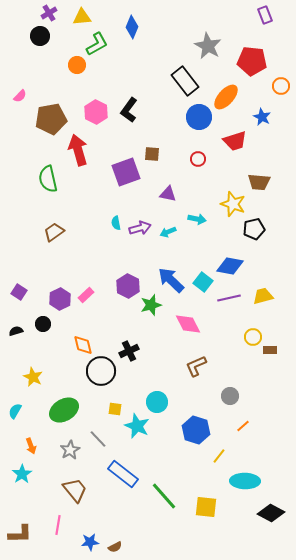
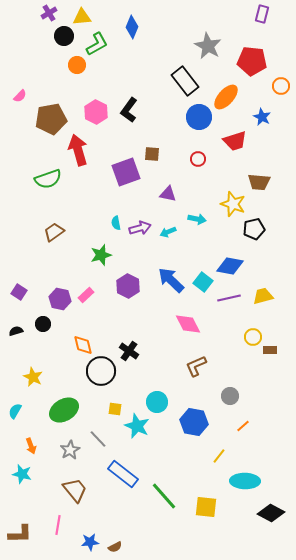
purple rectangle at (265, 15): moved 3 px left, 1 px up; rotated 36 degrees clockwise
black circle at (40, 36): moved 24 px right
green semicircle at (48, 179): rotated 96 degrees counterclockwise
purple hexagon at (60, 299): rotated 20 degrees counterclockwise
green star at (151, 305): moved 50 px left, 50 px up
black cross at (129, 351): rotated 30 degrees counterclockwise
blue hexagon at (196, 430): moved 2 px left, 8 px up; rotated 8 degrees counterclockwise
cyan star at (22, 474): rotated 24 degrees counterclockwise
